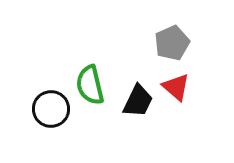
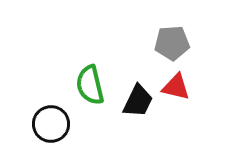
gray pentagon: rotated 20 degrees clockwise
red triangle: rotated 28 degrees counterclockwise
black circle: moved 15 px down
